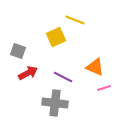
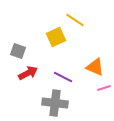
yellow line: rotated 12 degrees clockwise
